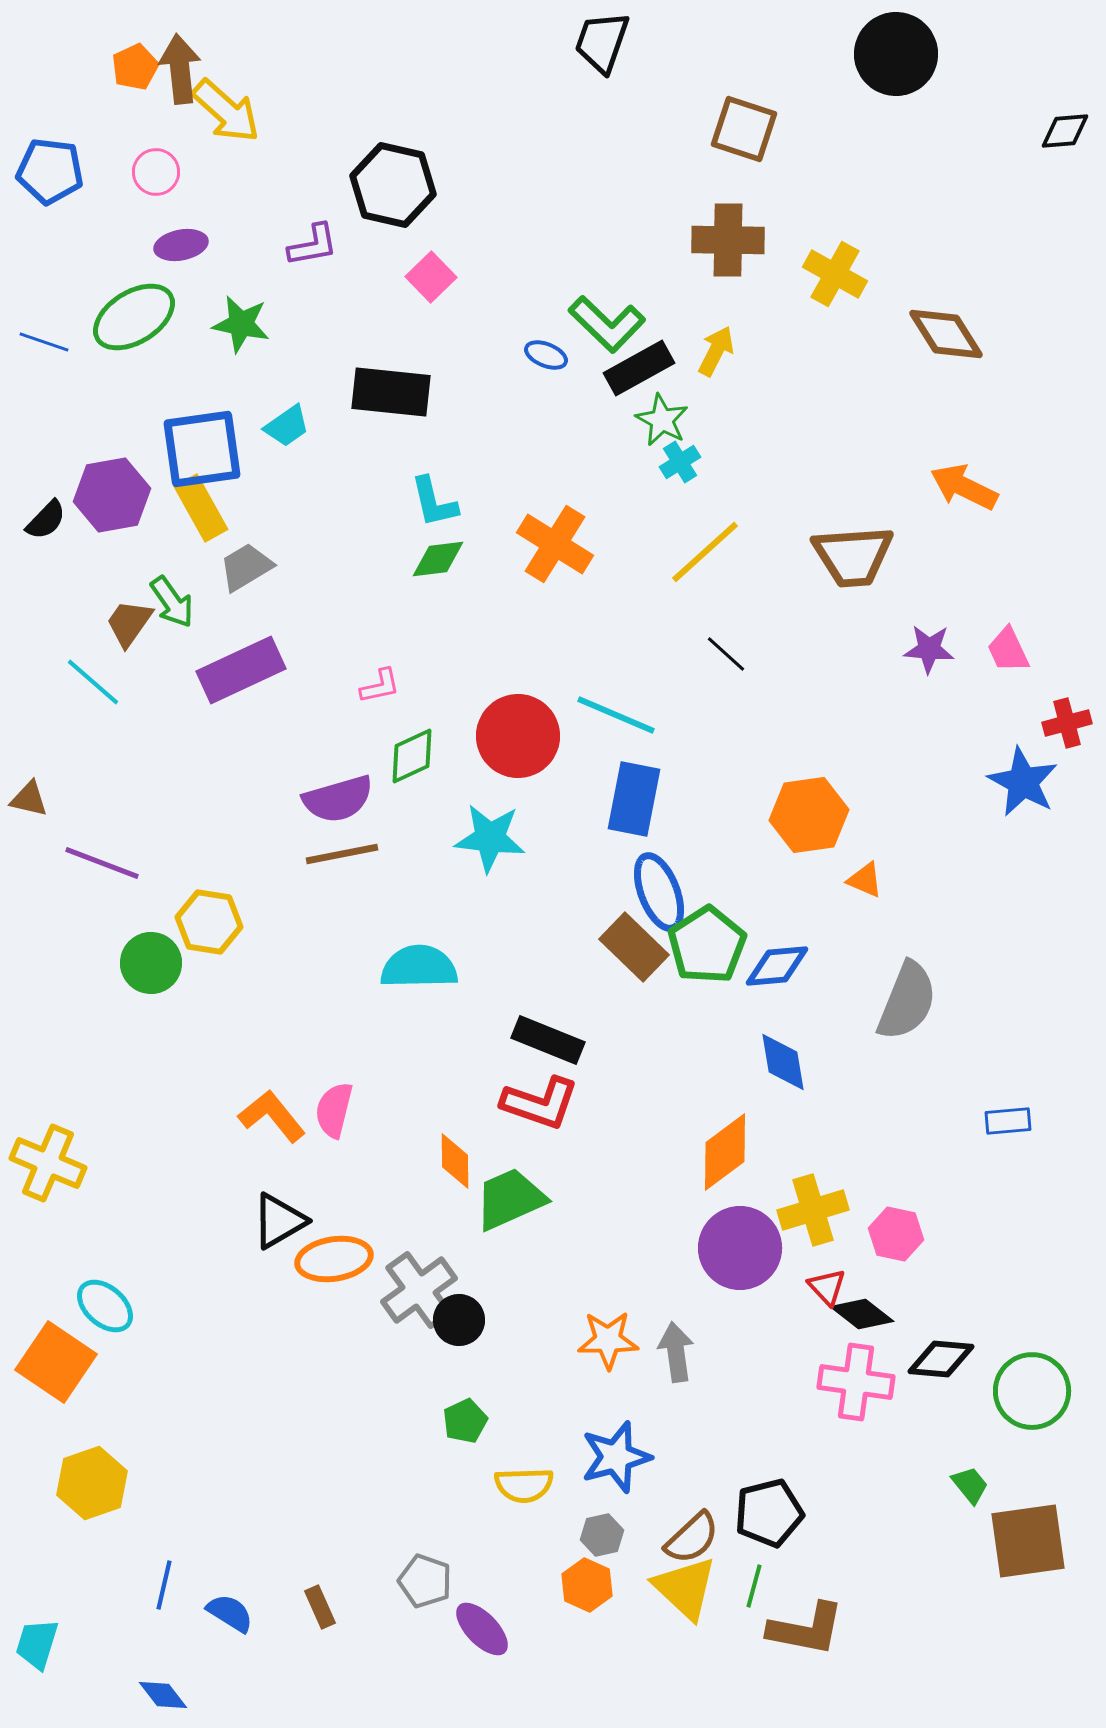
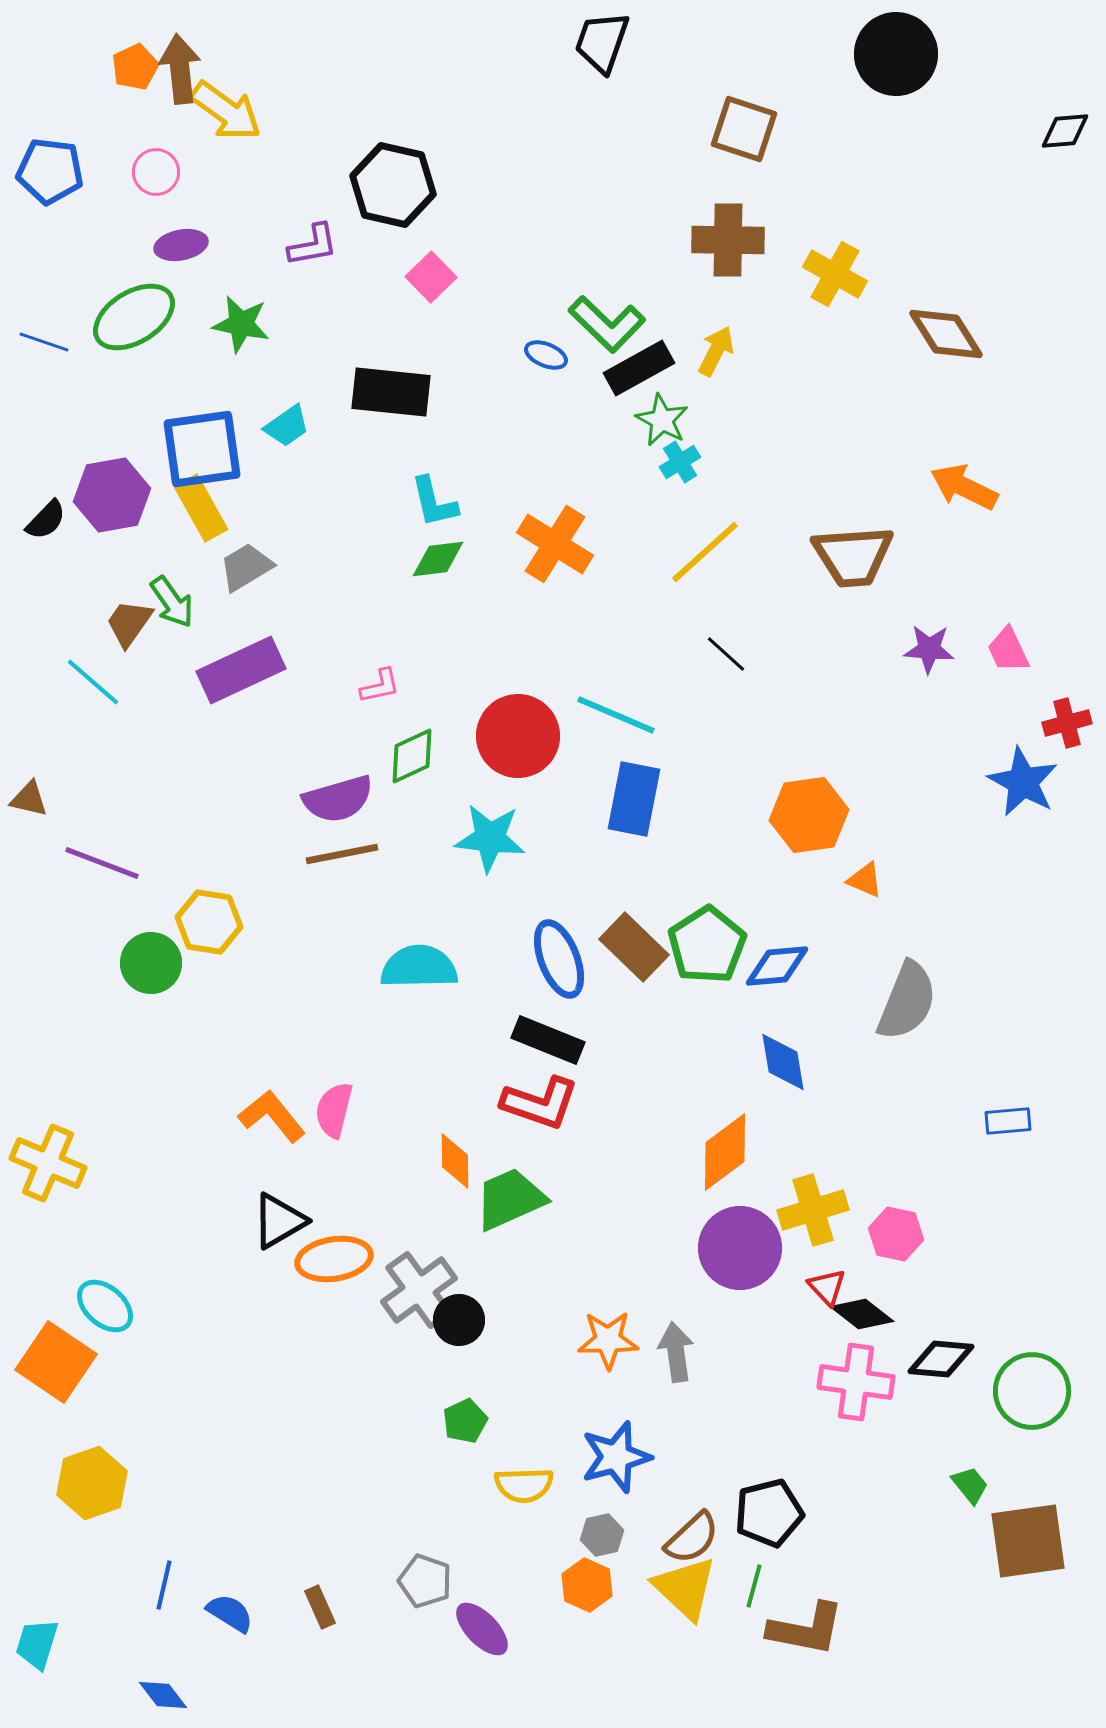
yellow arrow at (226, 111): rotated 6 degrees counterclockwise
blue ellipse at (659, 892): moved 100 px left, 67 px down
